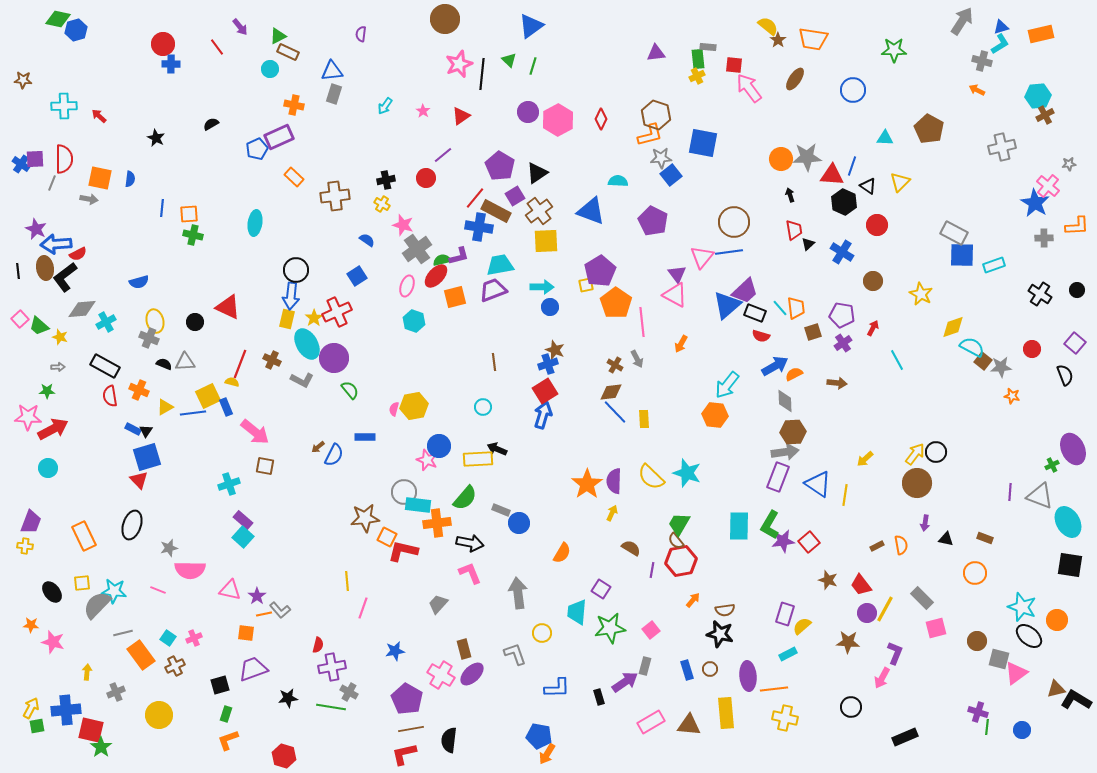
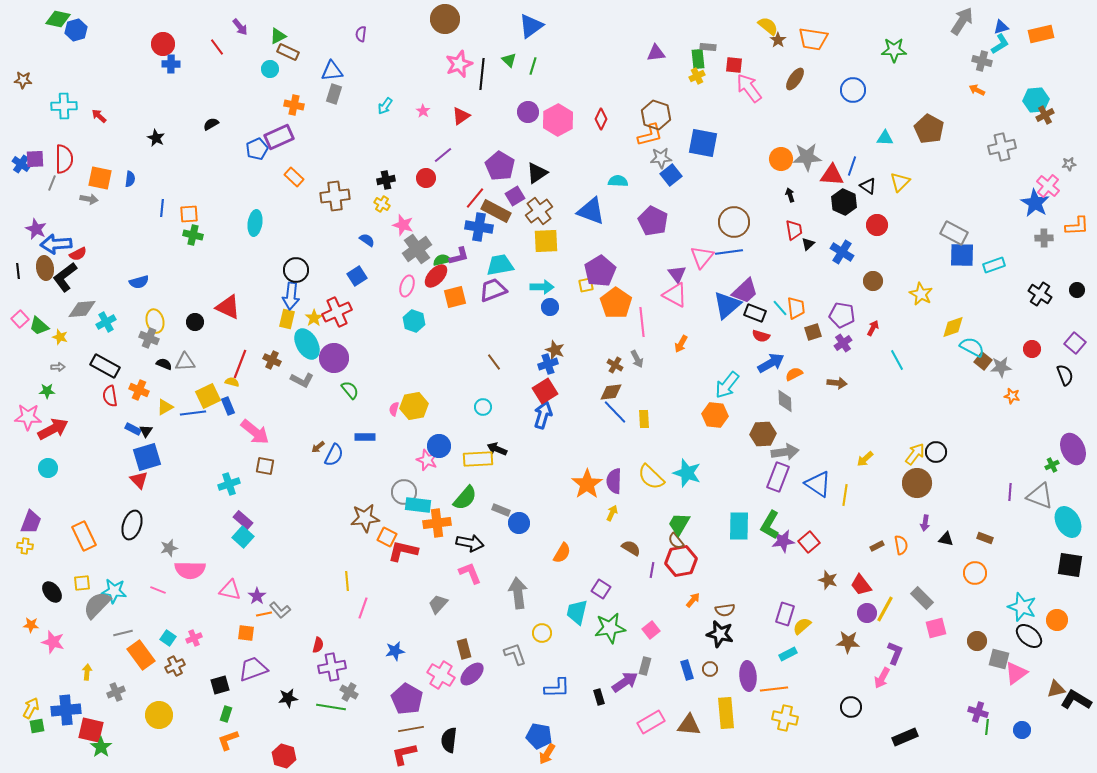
cyan hexagon at (1038, 96): moved 2 px left, 4 px down
brown line at (494, 362): rotated 30 degrees counterclockwise
blue arrow at (775, 366): moved 4 px left, 3 px up
blue rectangle at (226, 407): moved 2 px right, 1 px up
brown hexagon at (793, 432): moved 30 px left, 2 px down
cyan trapezoid at (577, 612): rotated 8 degrees clockwise
